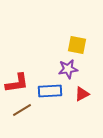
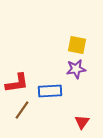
purple star: moved 8 px right
red triangle: moved 28 px down; rotated 28 degrees counterclockwise
brown line: rotated 24 degrees counterclockwise
